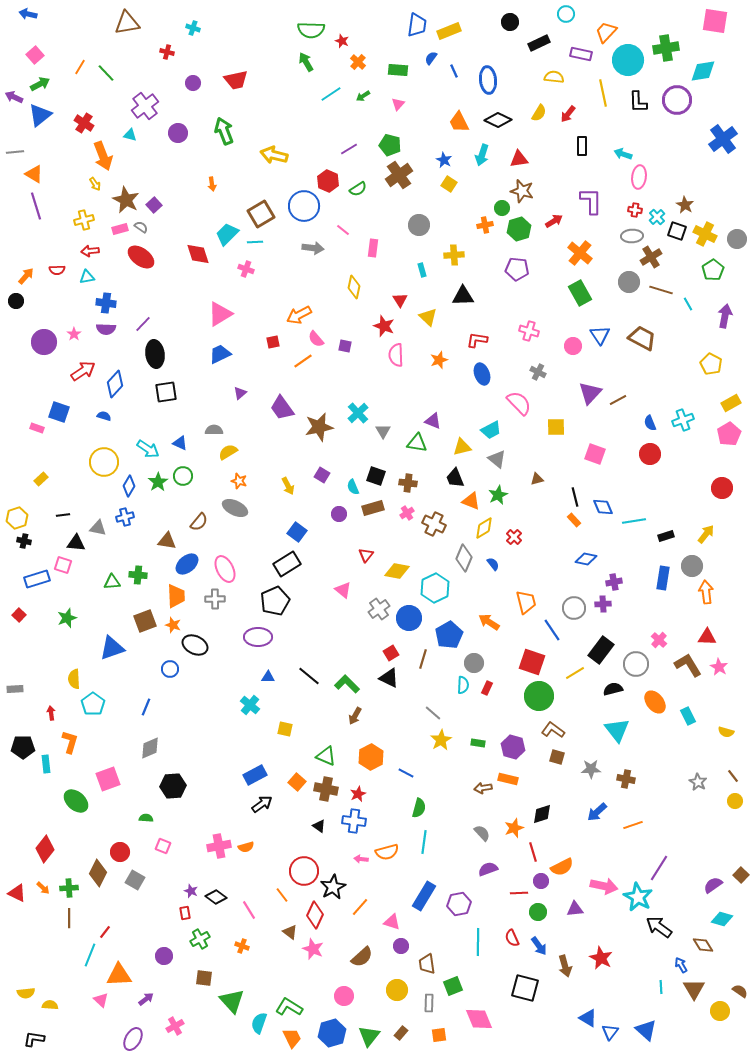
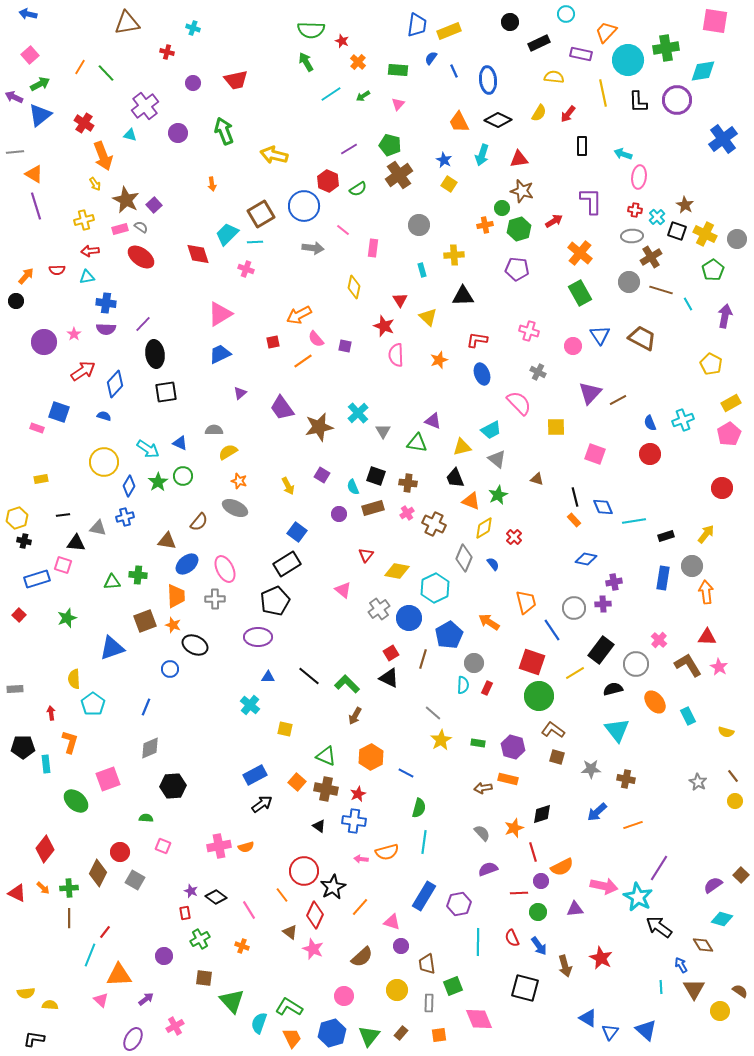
pink square at (35, 55): moved 5 px left
yellow rectangle at (41, 479): rotated 32 degrees clockwise
brown triangle at (537, 479): rotated 32 degrees clockwise
